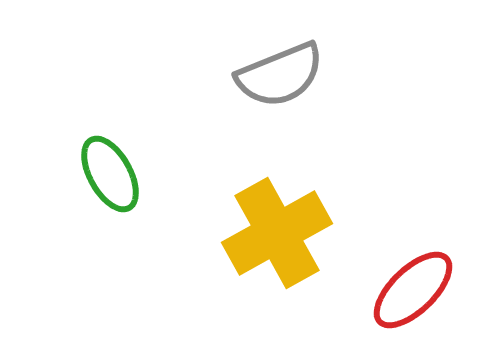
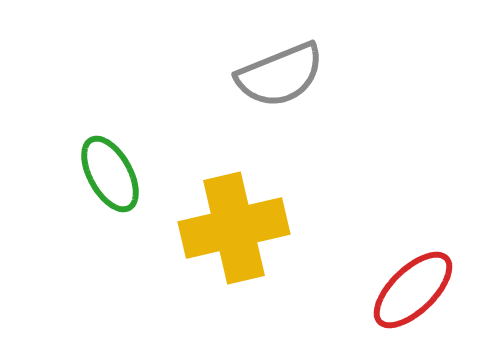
yellow cross: moved 43 px left, 5 px up; rotated 16 degrees clockwise
